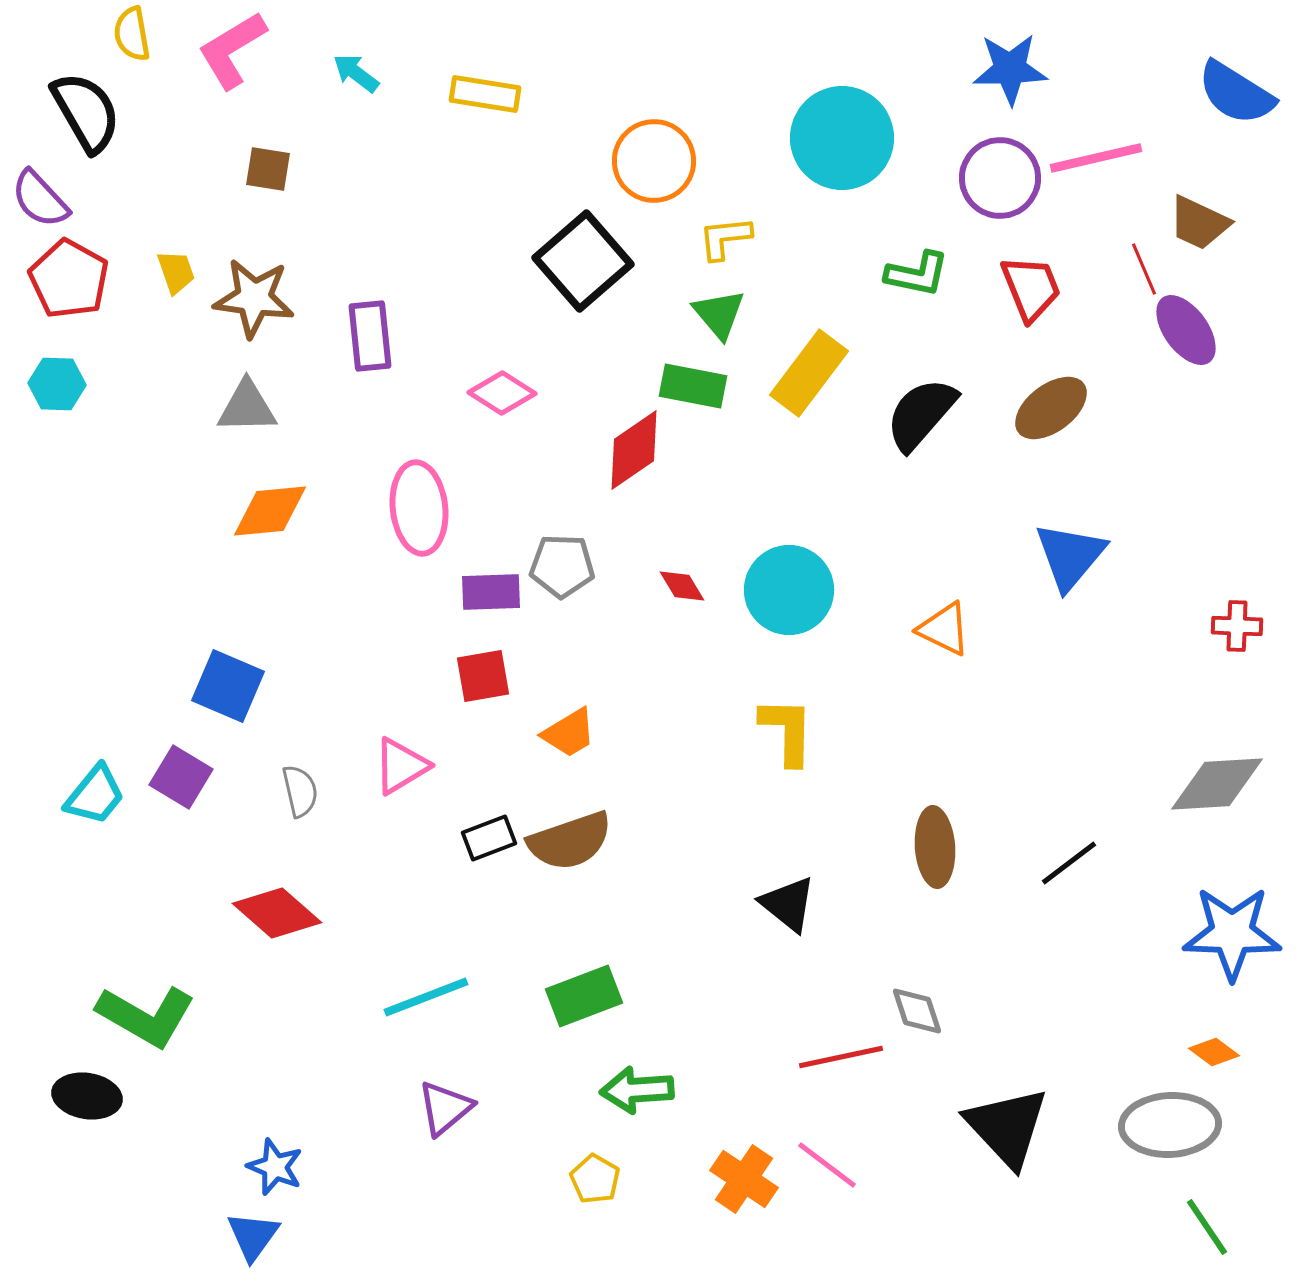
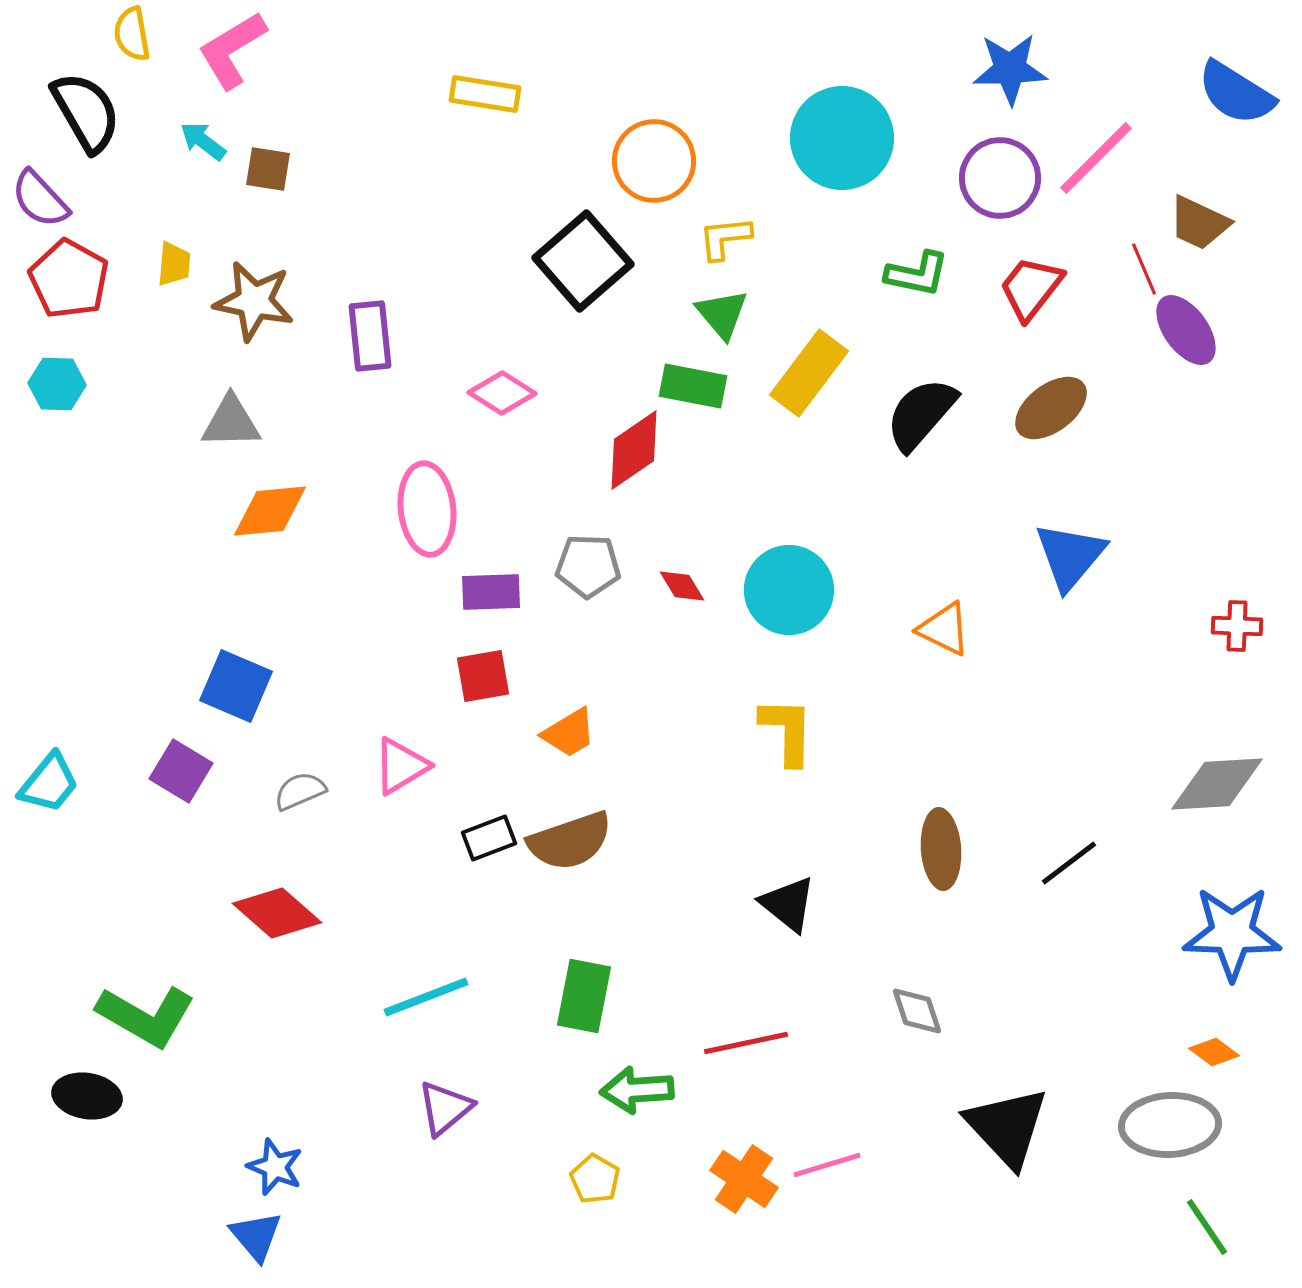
cyan arrow at (356, 73): moved 153 px left, 68 px down
pink line at (1096, 158): rotated 32 degrees counterclockwise
yellow trapezoid at (176, 272): moved 2 px left, 8 px up; rotated 24 degrees clockwise
red trapezoid at (1031, 288): rotated 120 degrees counterclockwise
brown star at (254, 298): moved 3 px down; rotated 4 degrees clockwise
green triangle at (719, 314): moved 3 px right
gray triangle at (247, 407): moved 16 px left, 15 px down
pink ellipse at (419, 508): moved 8 px right, 1 px down
gray pentagon at (562, 566): moved 26 px right
blue square at (228, 686): moved 8 px right
purple square at (181, 777): moved 6 px up
gray semicircle at (300, 791): rotated 100 degrees counterclockwise
cyan trapezoid at (95, 795): moved 46 px left, 12 px up
brown ellipse at (935, 847): moved 6 px right, 2 px down
green rectangle at (584, 996): rotated 58 degrees counterclockwise
red line at (841, 1057): moved 95 px left, 14 px up
pink line at (827, 1165): rotated 54 degrees counterclockwise
blue triangle at (253, 1236): moved 3 px right; rotated 16 degrees counterclockwise
